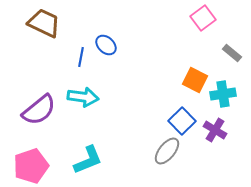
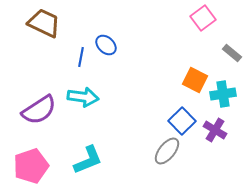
purple semicircle: rotated 6 degrees clockwise
